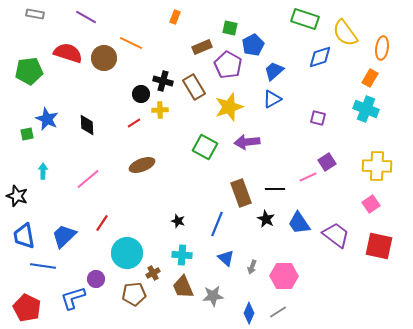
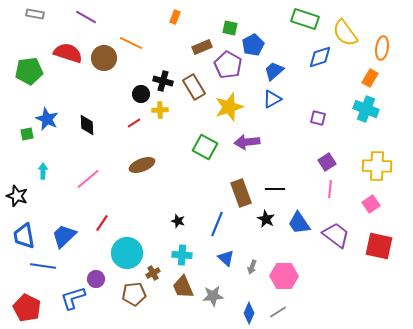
pink line at (308, 177): moved 22 px right, 12 px down; rotated 60 degrees counterclockwise
